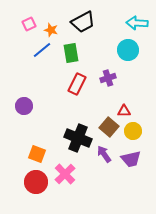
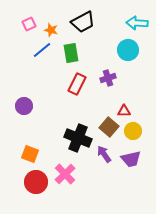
orange square: moved 7 px left
